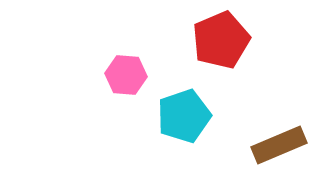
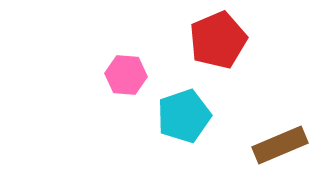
red pentagon: moved 3 px left
brown rectangle: moved 1 px right
